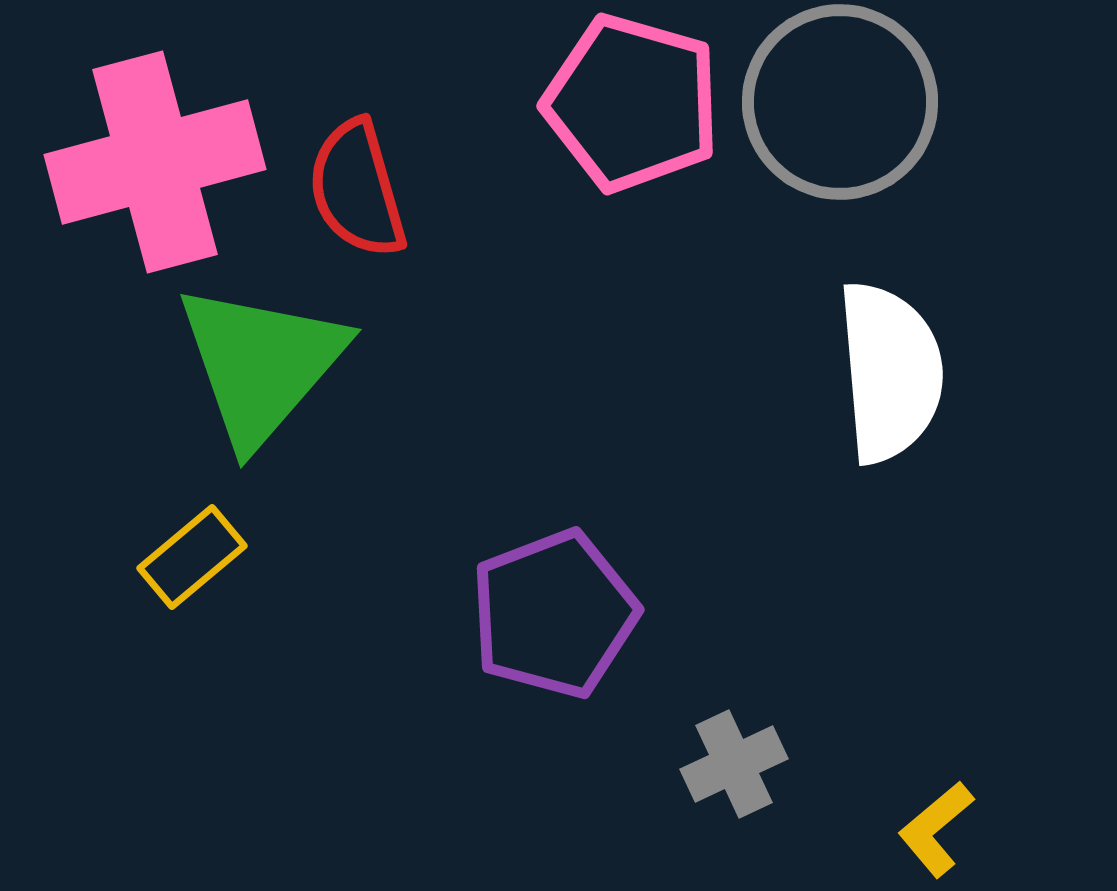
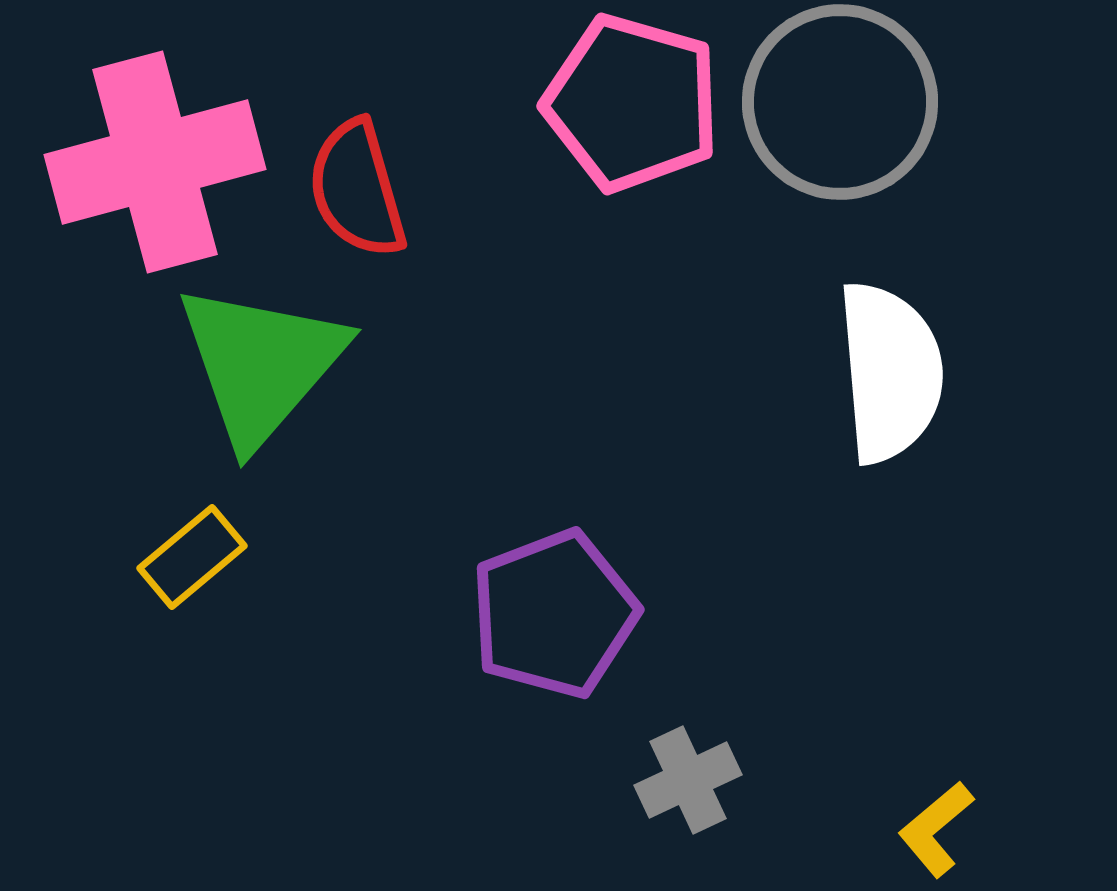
gray cross: moved 46 px left, 16 px down
